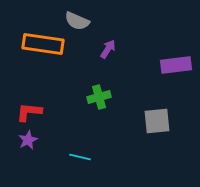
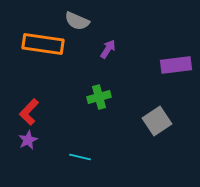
red L-shape: rotated 52 degrees counterclockwise
gray square: rotated 28 degrees counterclockwise
